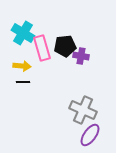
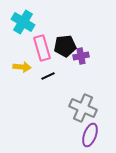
cyan cross: moved 11 px up
purple cross: rotated 21 degrees counterclockwise
yellow arrow: moved 1 px down
black line: moved 25 px right, 6 px up; rotated 24 degrees counterclockwise
gray cross: moved 2 px up
purple ellipse: rotated 15 degrees counterclockwise
